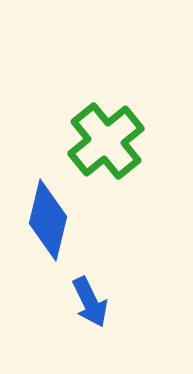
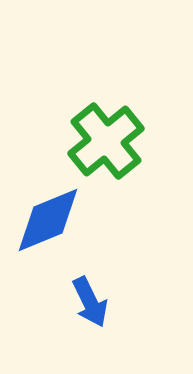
blue diamond: rotated 54 degrees clockwise
